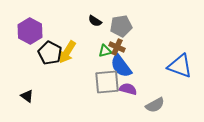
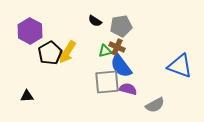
black pentagon: rotated 15 degrees clockwise
black triangle: rotated 40 degrees counterclockwise
